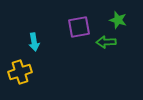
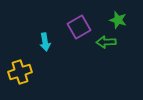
purple square: rotated 20 degrees counterclockwise
cyan arrow: moved 11 px right
